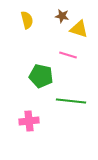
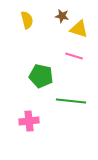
pink line: moved 6 px right, 1 px down
